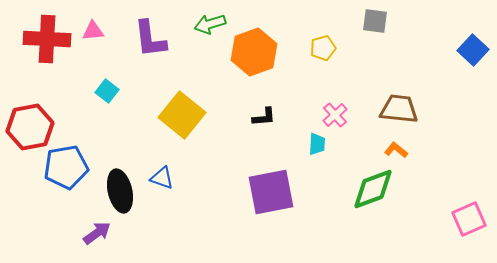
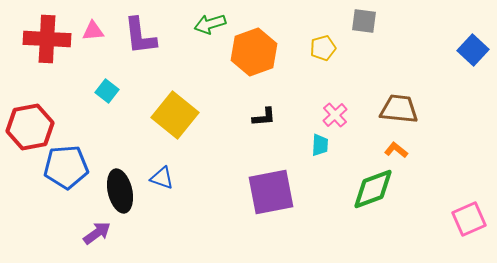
gray square: moved 11 px left
purple L-shape: moved 10 px left, 3 px up
yellow square: moved 7 px left
cyan trapezoid: moved 3 px right, 1 px down
blue pentagon: rotated 6 degrees clockwise
